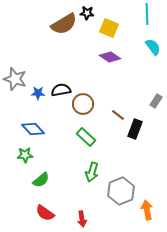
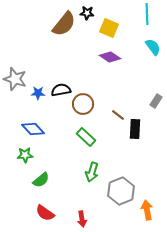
brown semicircle: rotated 20 degrees counterclockwise
black rectangle: rotated 18 degrees counterclockwise
